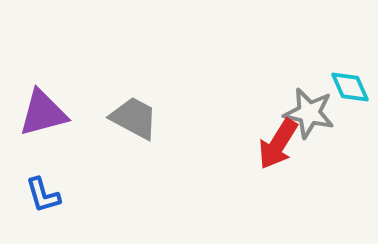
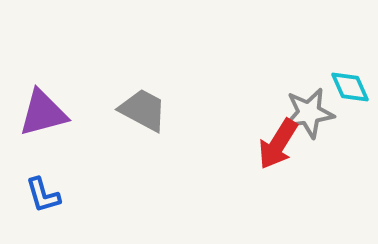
gray star: rotated 21 degrees counterclockwise
gray trapezoid: moved 9 px right, 8 px up
